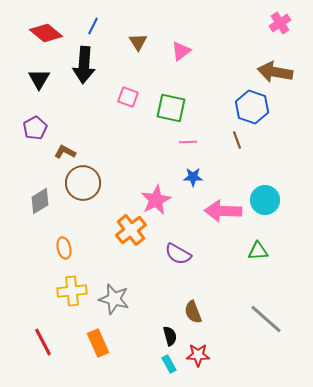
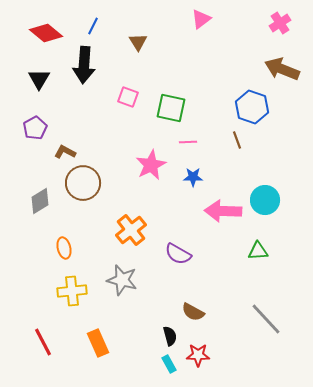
pink triangle: moved 20 px right, 32 px up
brown arrow: moved 7 px right, 3 px up; rotated 12 degrees clockwise
pink star: moved 5 px left, 35 px up
gray star: moved 8 px right, 19 px up
brown semicircle: rotated 40 degrees counterclockwise
gray line: rotated 6 degrees clockwise
